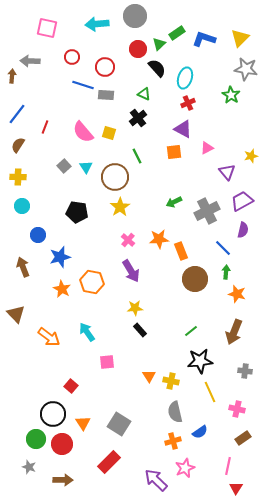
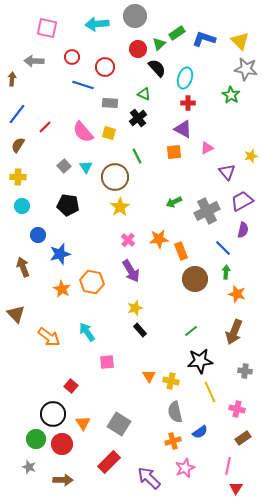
yellow triangle at (240, 38): moved 3 px down; rotated 30 degrees counterclockwise
gray arrow at (30, 61): moved 4 px right
brown arrow at (12, 76): moved 3 px down
gray rectangle at (106, 95): moved 4 px right, 8 px down
red cross at (188, 103): rotated 24 degrees clockwise
red line at (45, 127): rotated 24 degrees clockwise
black pentagon at (77, 212): moved 9 px left, 7 px up
blue star at (60, 257): moved 3 px up
yellow star at (135, 308): rotated 14 degrees counterclockwise
purple arrow at (156, 480): moved 7 px left, 2 px up
